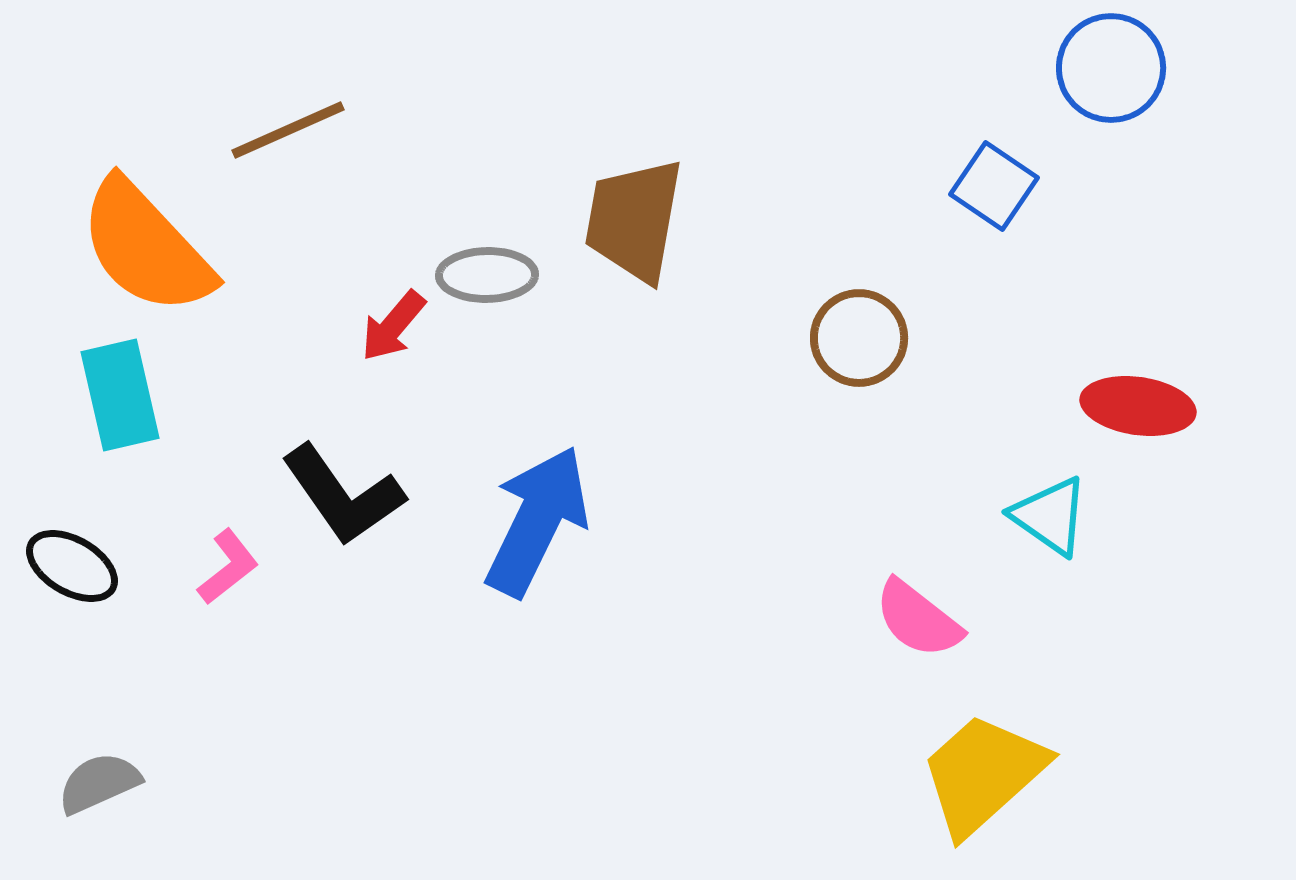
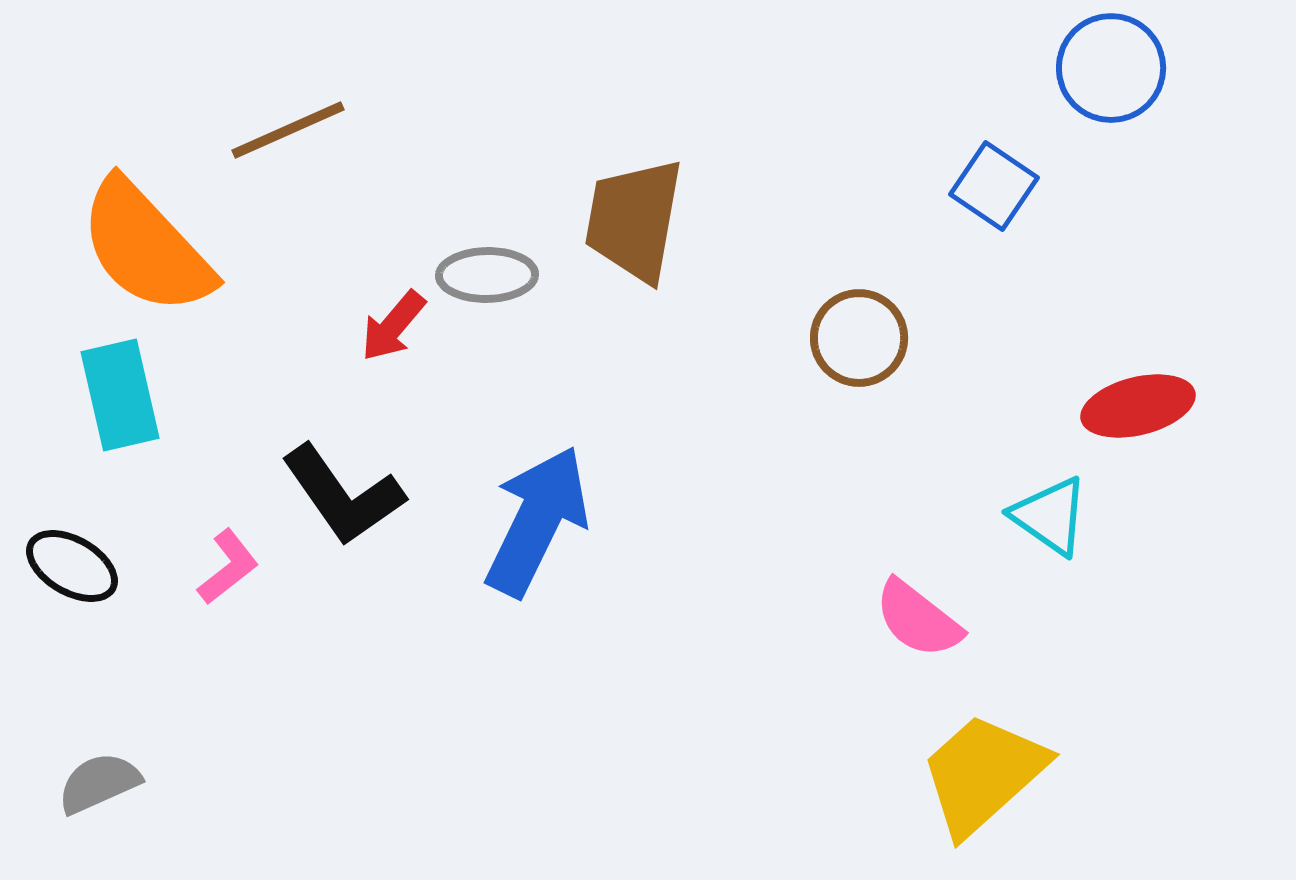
red ellipse: rotated 22 degrees counterclockwise
